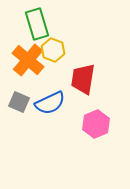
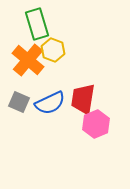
red trapezoid: moved 20 px down
